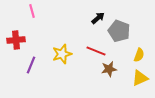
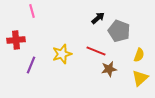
yellow triangle: rotated 18 degrees counterclockwise
